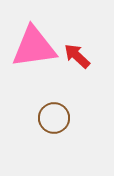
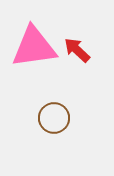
red arrow: moved 6 px up
